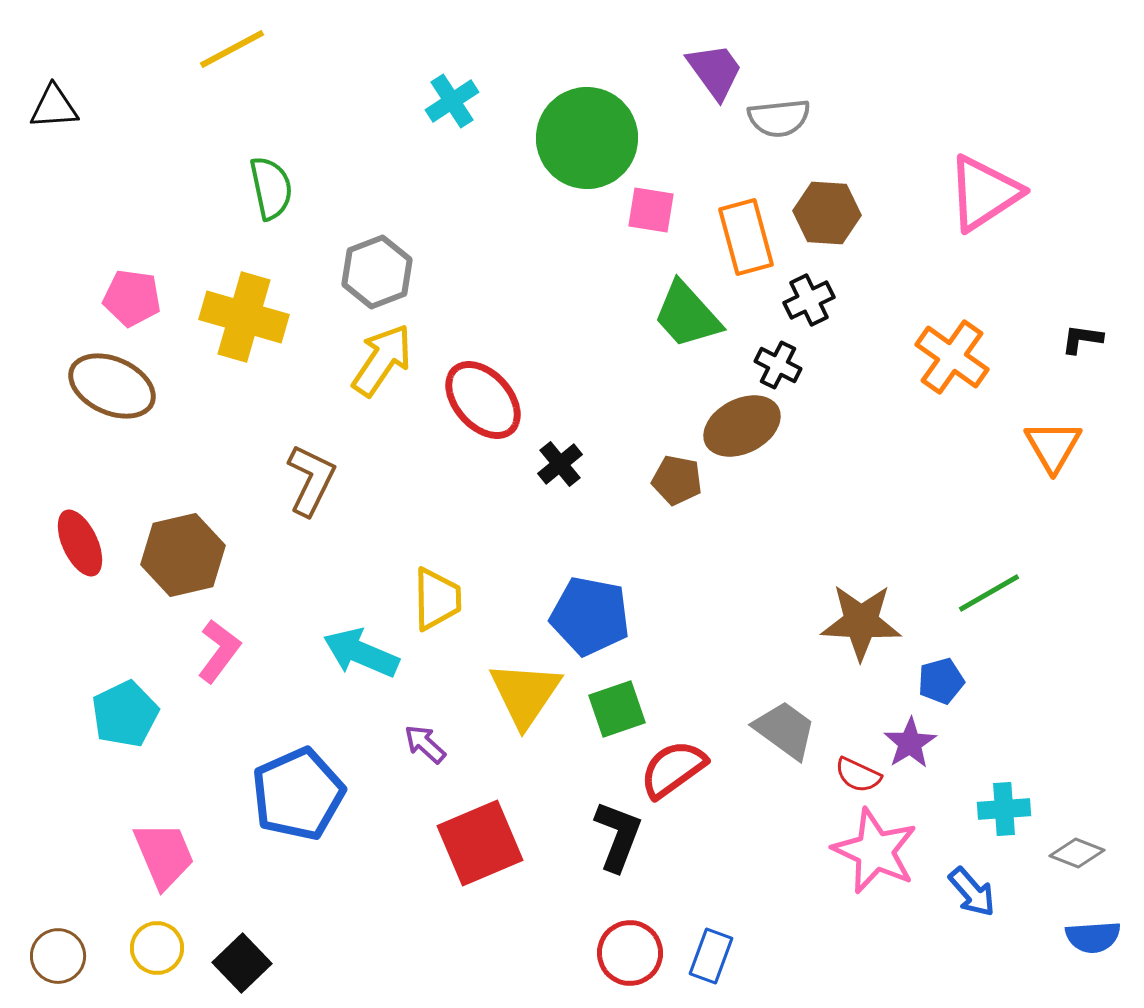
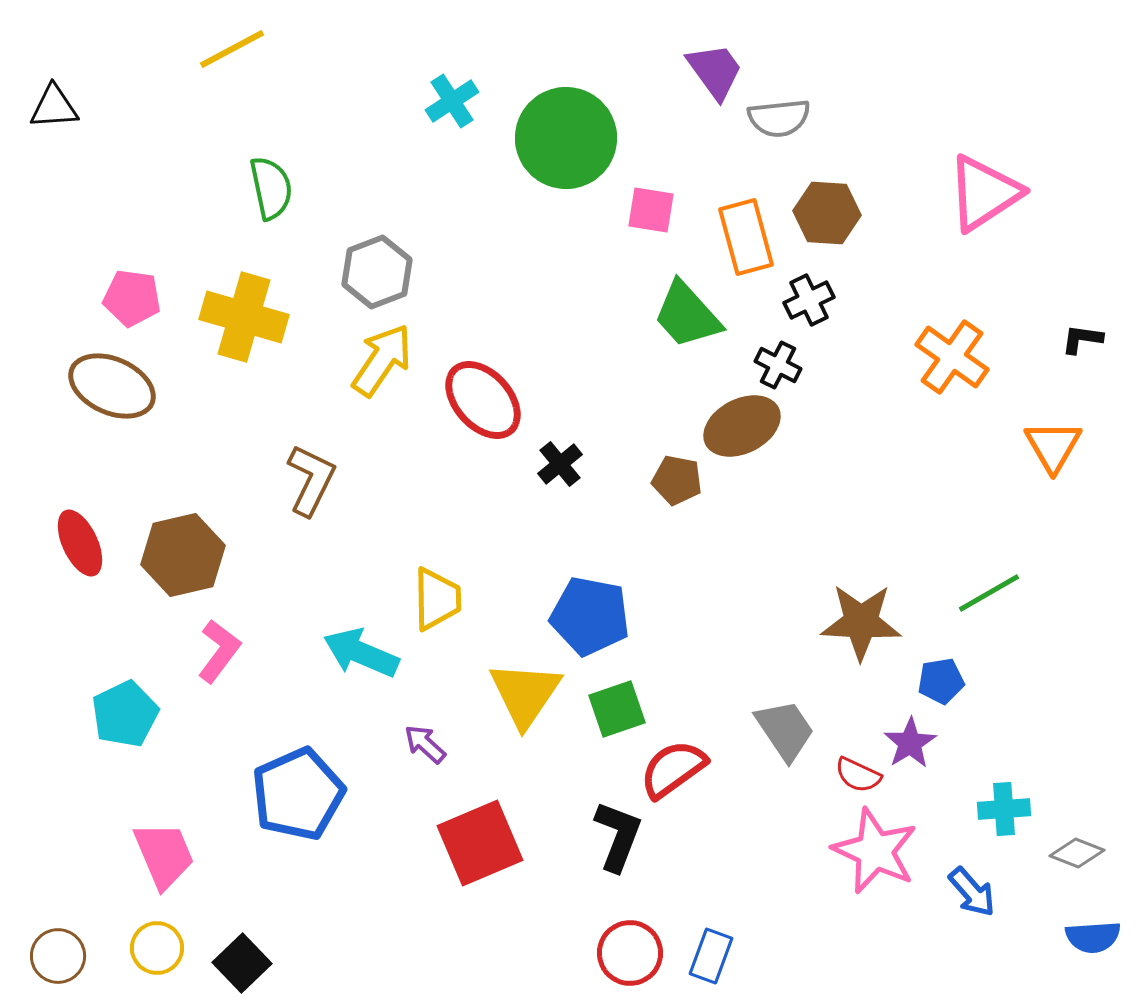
green circle at (587, 138): moved 21 px left
blue pentagon at (941, 681): rotated 6 degrees clockwise
gray trapezoid at (785, 730): rotated 20 degrees clockwise
